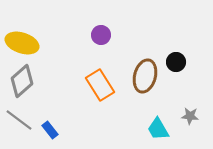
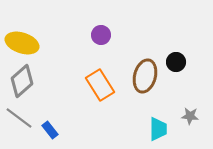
gray line: moved 2 px up
cyan trapezoid: rotated 150 degrees counterclockwise
